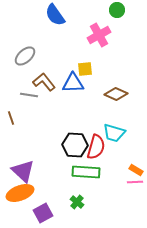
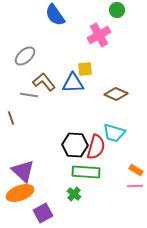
pink line: moved 4 px down
green cross: moved 3 px left, 8 px up
